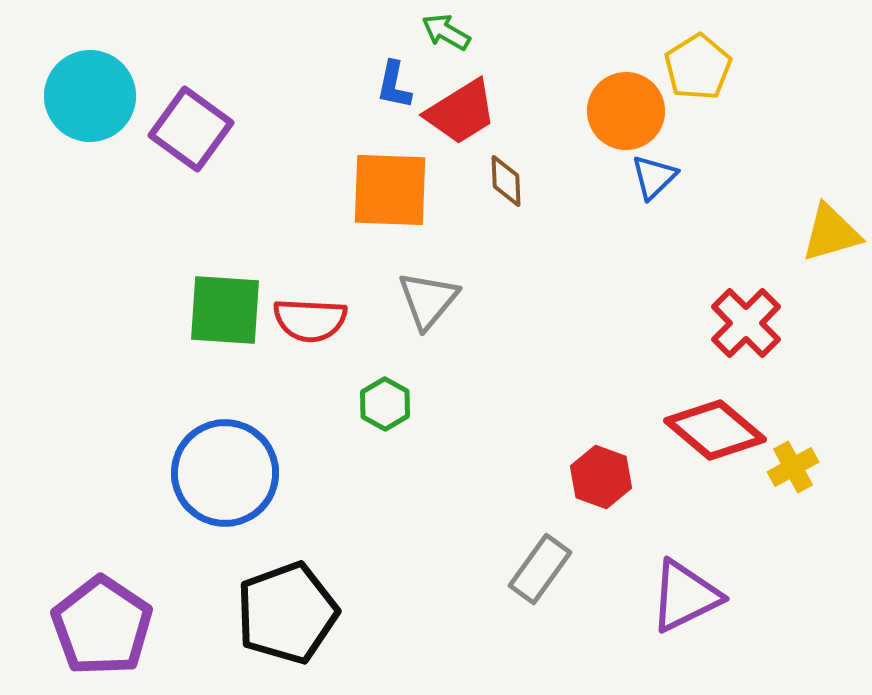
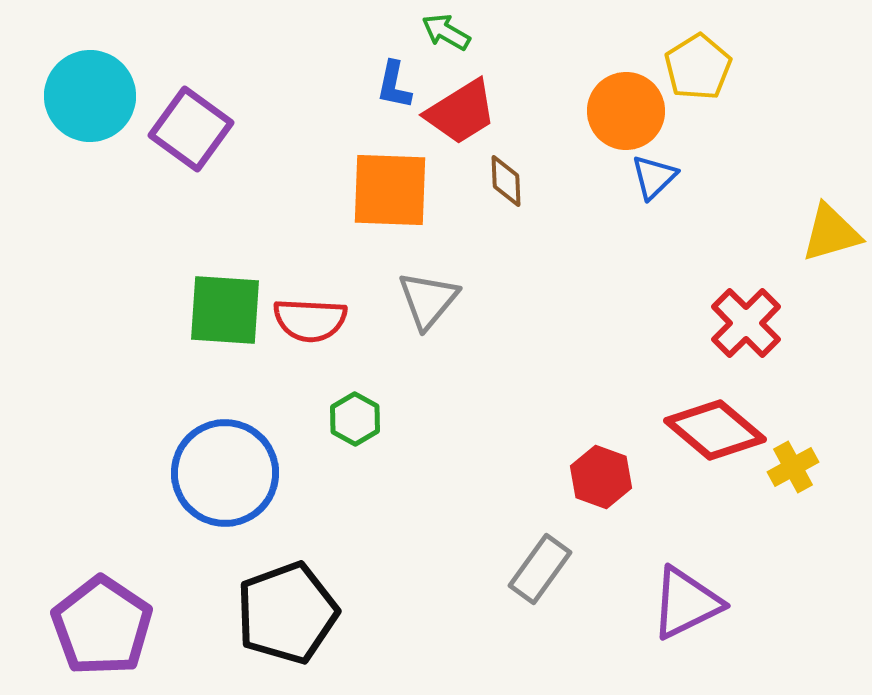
green hexagon: moved 30 px left, 15 px down
purple triangle: moved 1 px right, 7 px down
